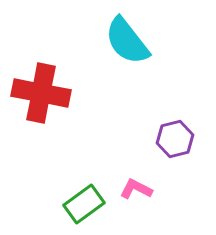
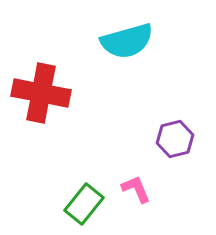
cyan semicircle: rotated 68 degrees counterclockwise
pink L-shape: rotated 40 degrees clockwise
green rectangle: rotated 15 degrees counterclockwise
